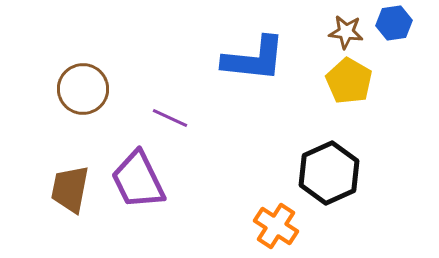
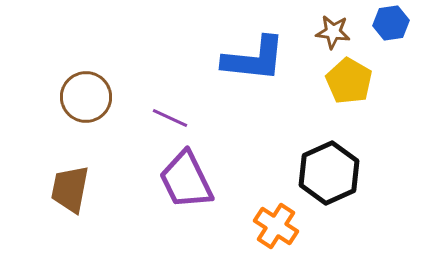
blue hexagon: moved 3 px left
brown star: moved 13 px left
brown circle: moved 3 px right, 8 px down
purple trapezoid: moved 48 px right
